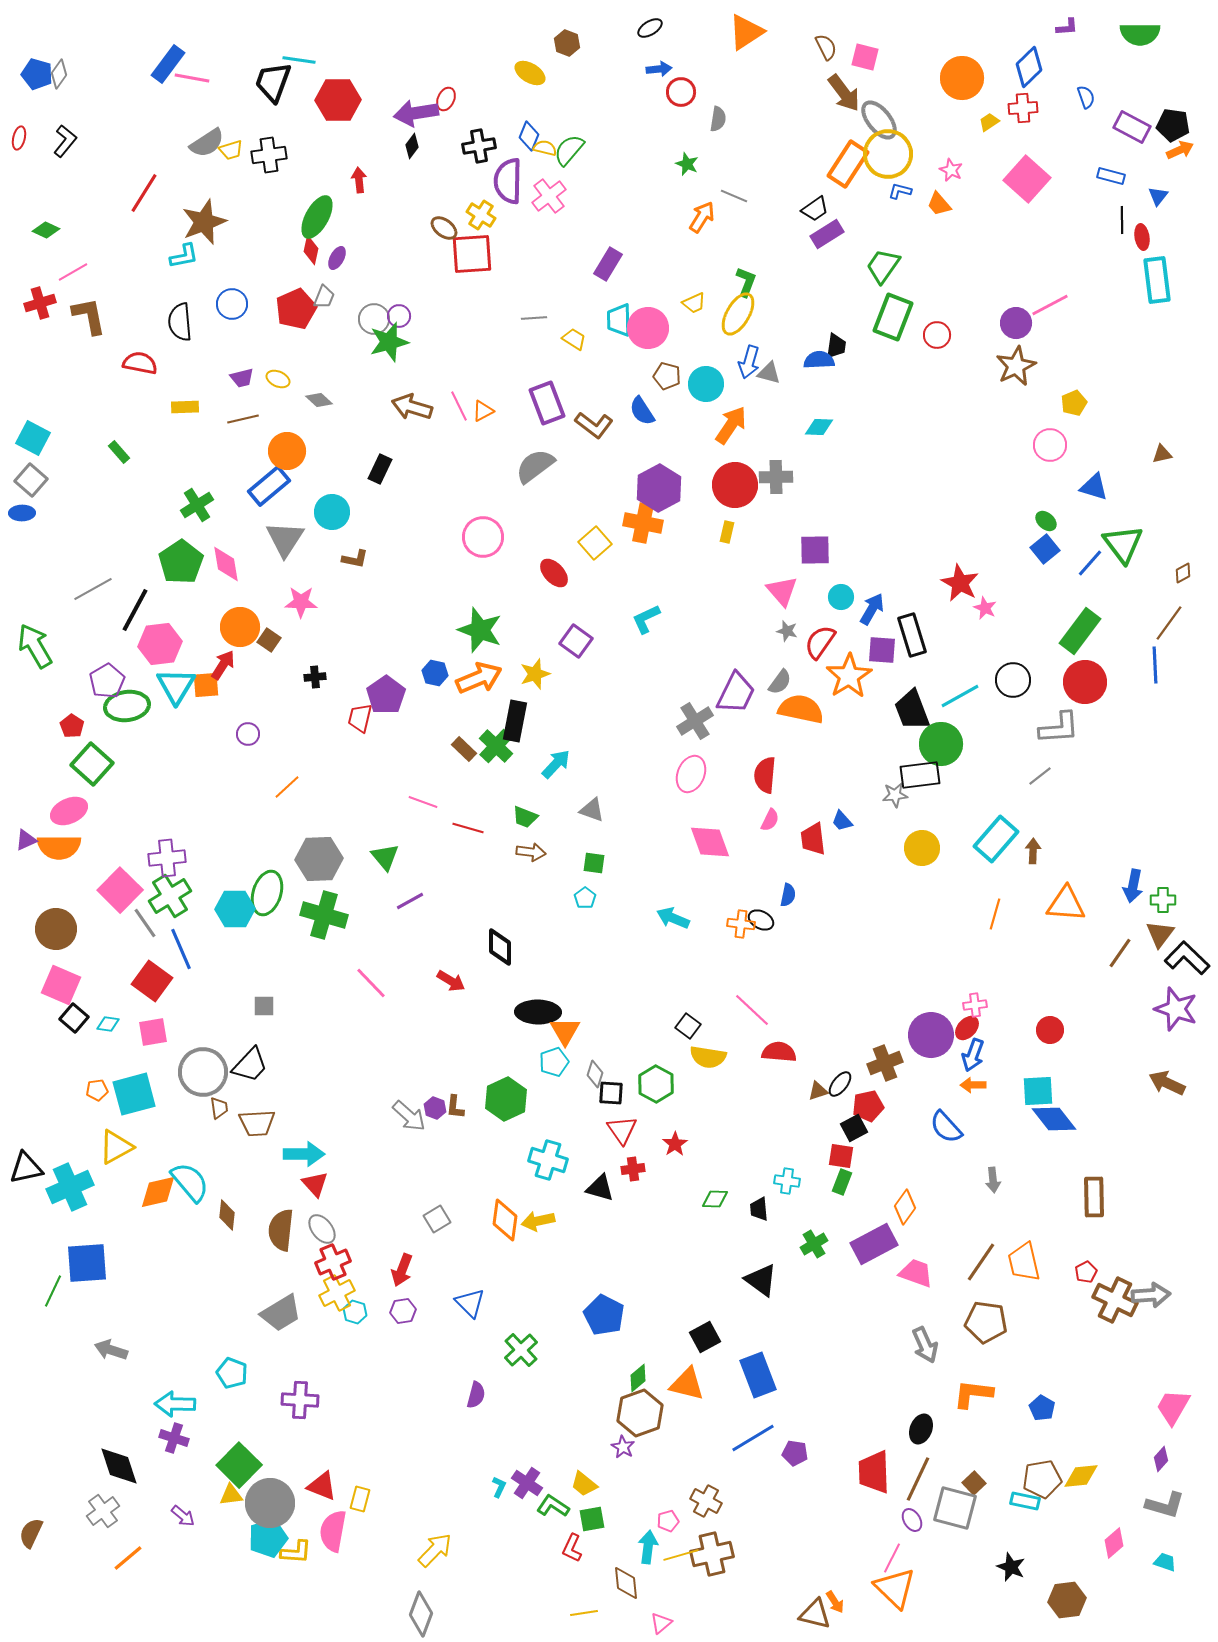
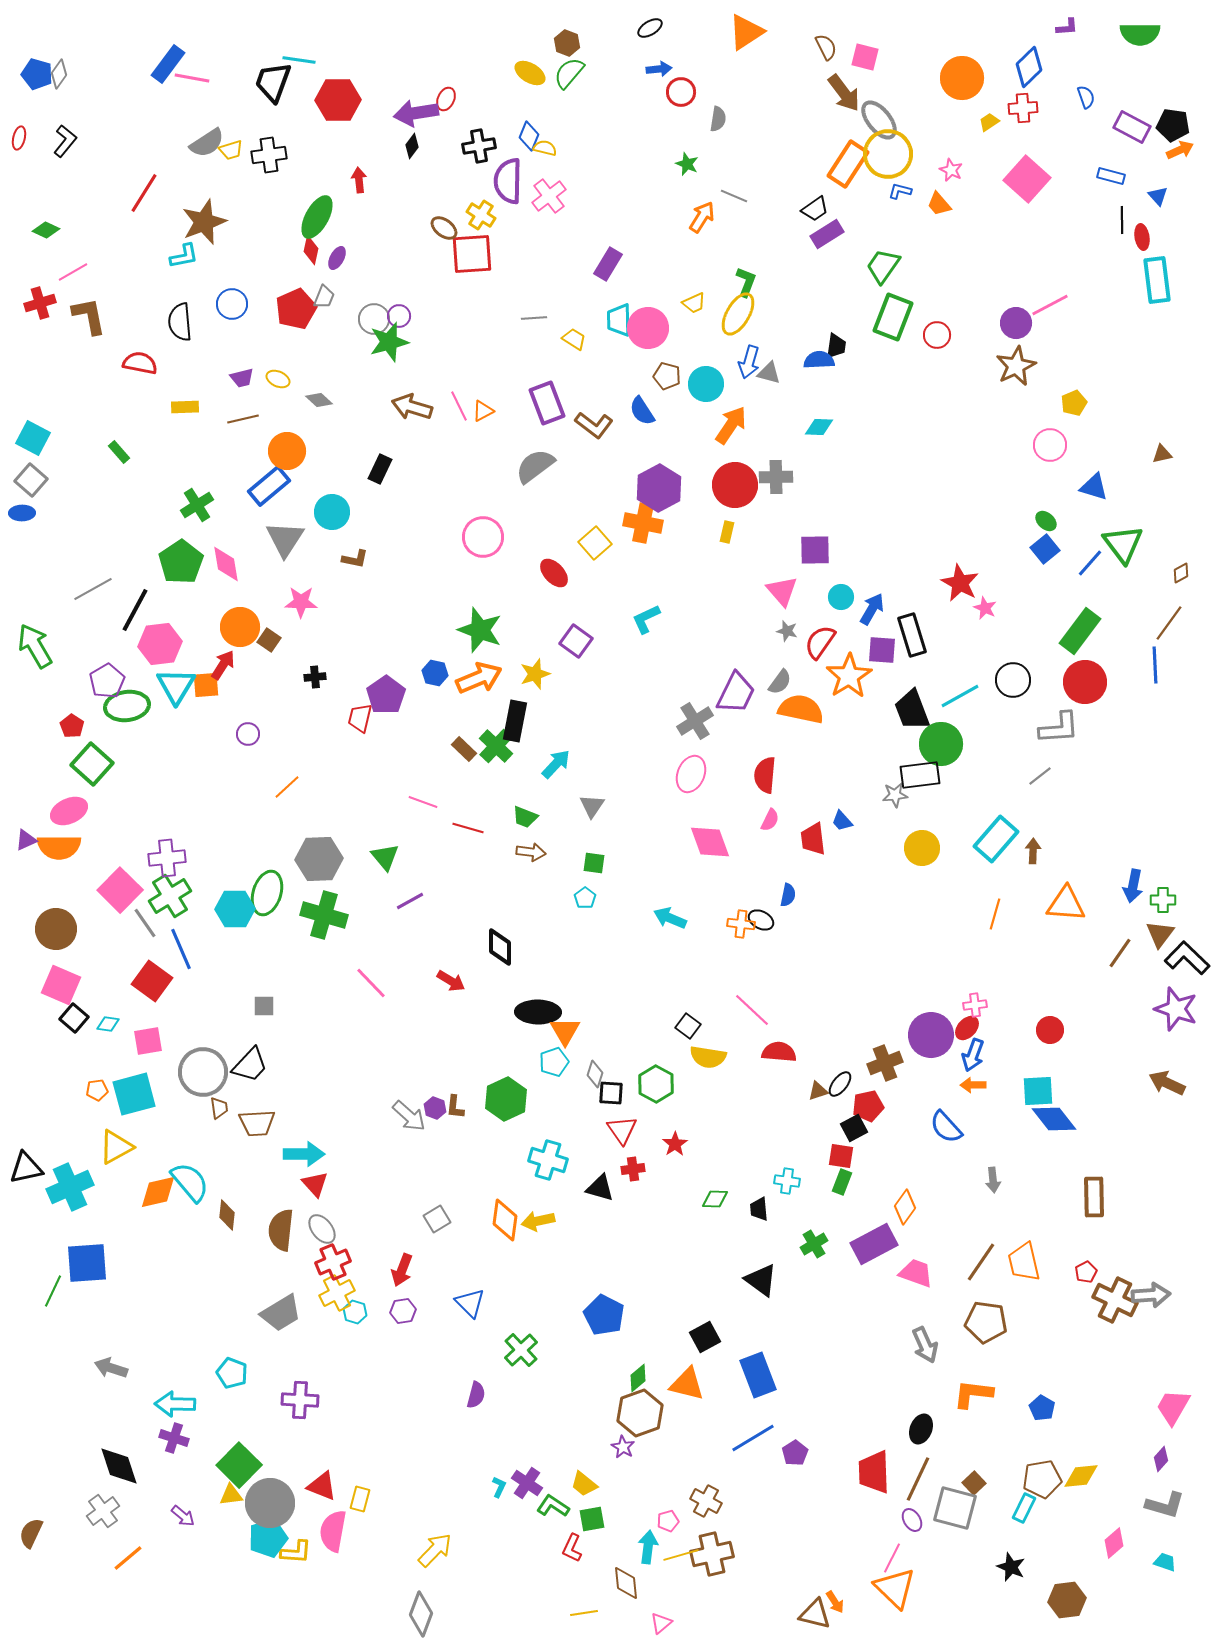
green semicircle at (569, 150): moved 77 px up
blue triangle at (1158, 196): rotated 20 degrees counterclockwise
brown diamond at (1183, 573): moved 2 px left
gray triangle at (592, 810): moved 4 px up; rotated 44 degrees clockwise
cyan arrow at (673, 918): moved 3 px left
pink square at (153, 1032): moved 5 px left, 9 px down
gray arrow at (111, 1350): moved 18 px down
purple pentagon at (795, 1453): rotated 30 degrees clockwise
cyan rectangle at (1025, 1501): moved 1 px left, 7 px down; rotated 76 degrees counterclockwise
